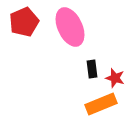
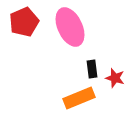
orange rectangle: moved 22 px left, 6 px up
